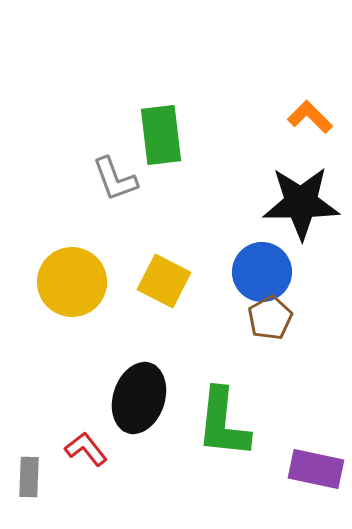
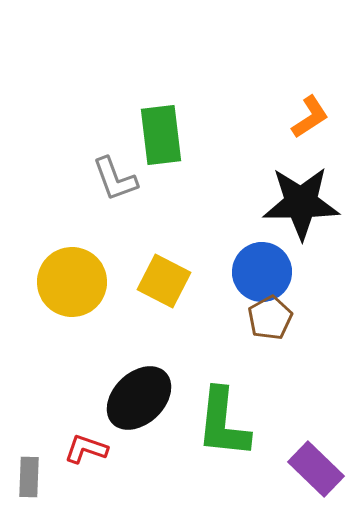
orange L-shape: rotated 102 degrees clockwise
black ellipse: rotated 28 degrees clockwise
red L-shape: rotated 33 degrees counterclockwise
purple rectangle: rotated 32 degrees clockwise
